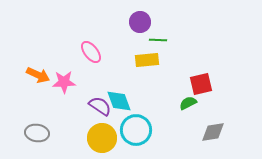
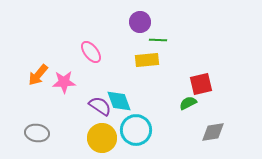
orange arrow: rotated 105 degrees clockwise
